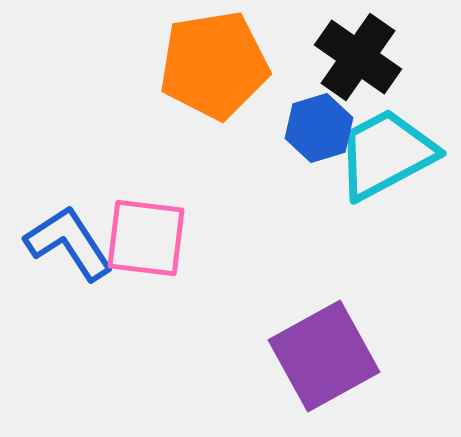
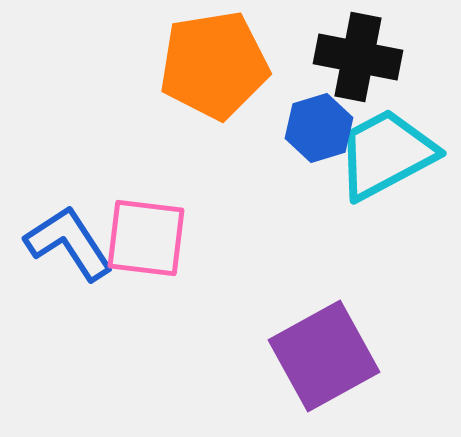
black cross: rotated 24 degrees counterclockwise
